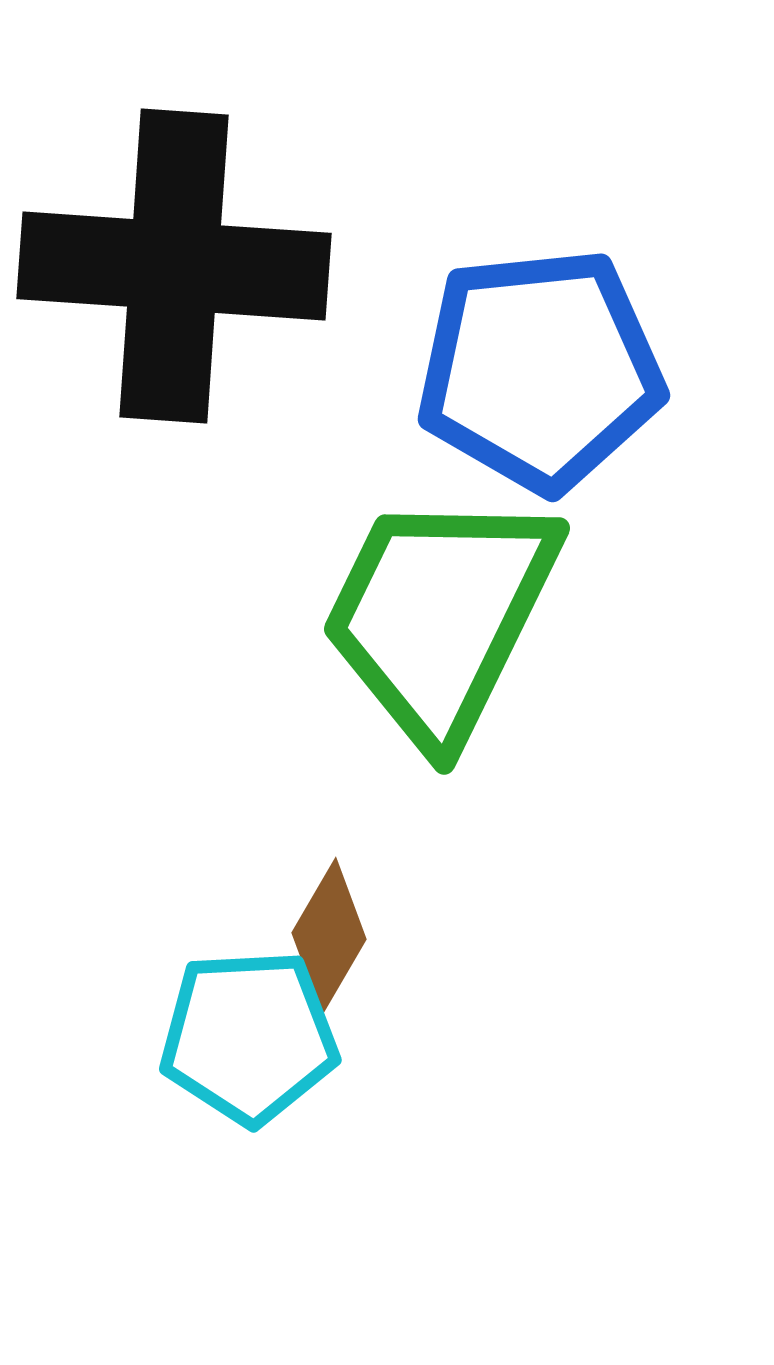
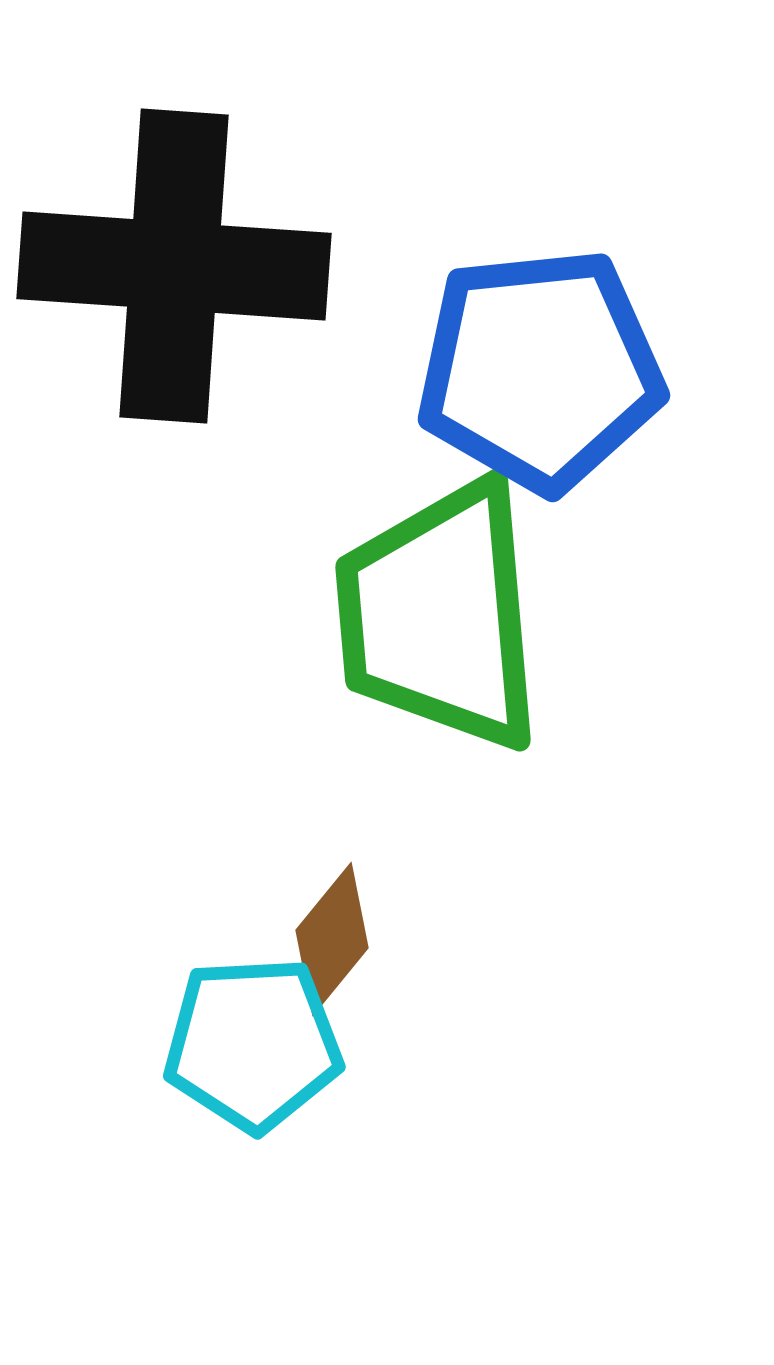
green trapezoid: rotated 31 degrees counterclockwise
brown diamond: moved 3 px right, 3 px down; rotated 9 degrees clockwise
cyan pentagon: moved 4 px right, 7 px down
